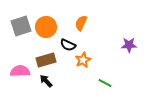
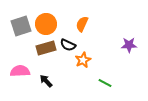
orange semicircle: moved 1 px right, 1 px down
orange circle: moved 3 px up
brown rectangle: moved 12 px up
